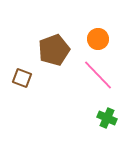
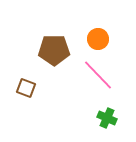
brown pentagon: rotated 20 degrees clockwise
brown square: moved 4 px right, 10 px down
